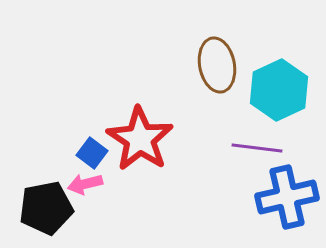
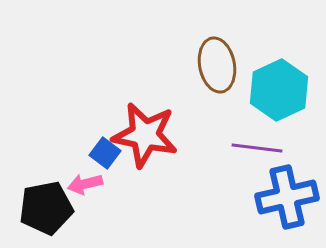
red star: moved 5 px right, 4 px up; rotated 22 degrees counterclockwise
blue square: moved 13 px right
